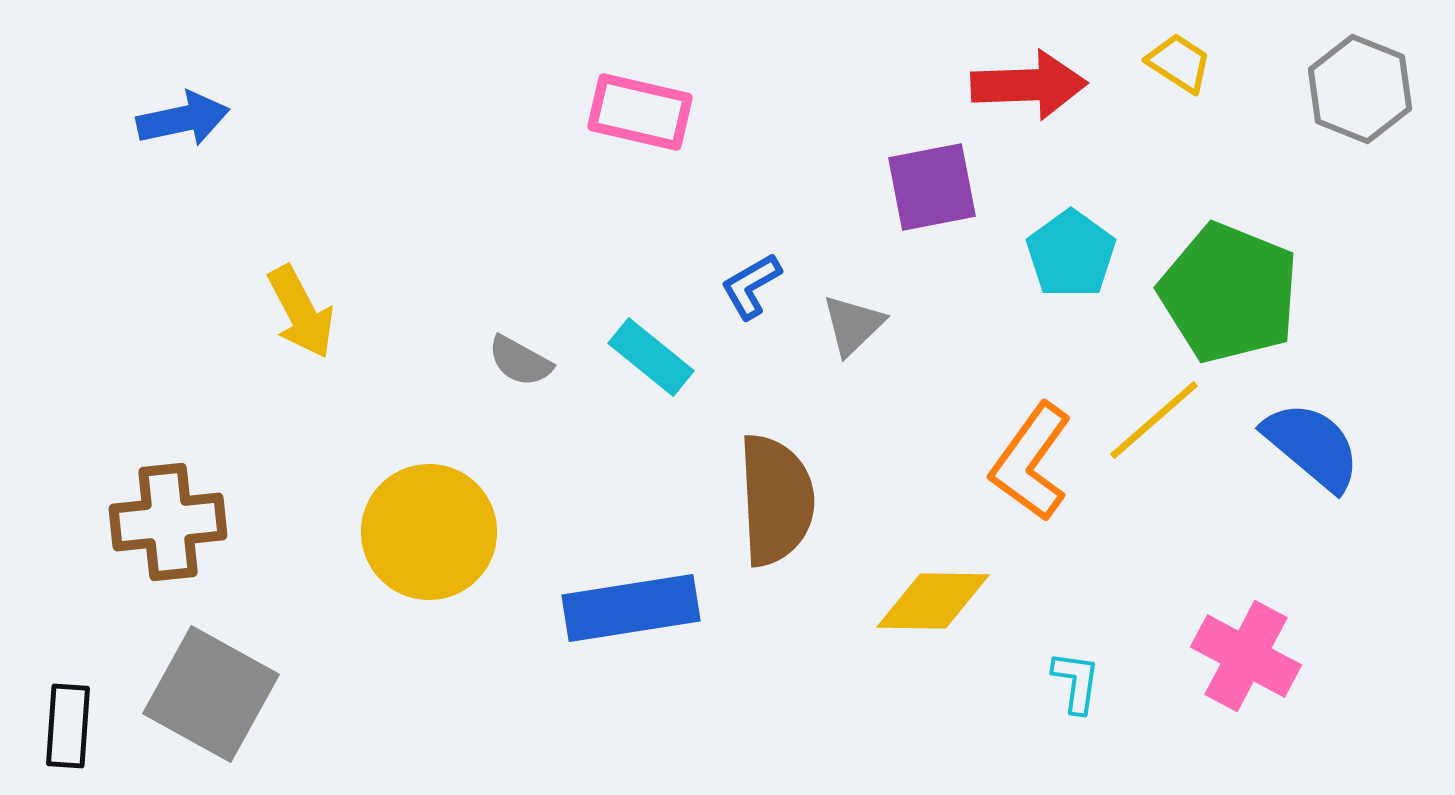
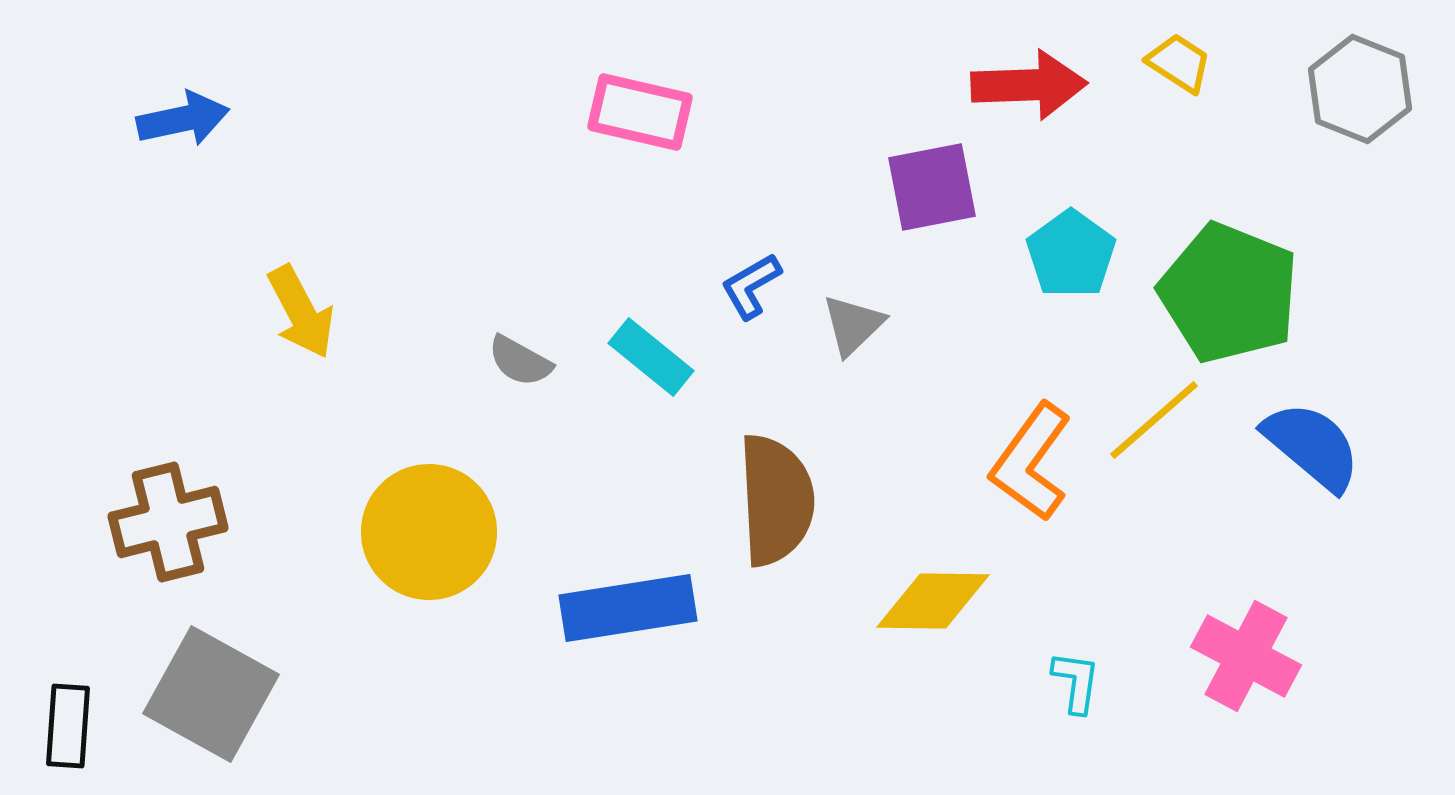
brown cross: rotated 8 degrees counterclockwise
blue rectangle: moved 3 px left
